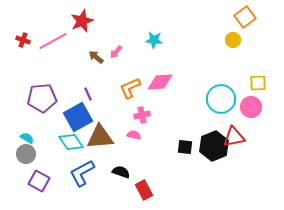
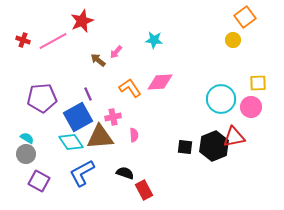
brown arrow: moved 2 px right, 3 px down
orange L-shape: rotated 80 degrees clockwise
pink cross: moved 29 px left, 2 px down
pink semicircle: rotated 72 degrees clockwise
black semicircle: moved 4 px right, 1 px down
